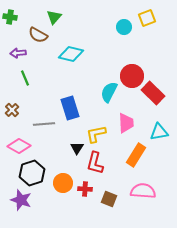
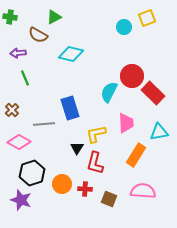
green triangle: rotated 21 degrees clockwise
pink diamond: moved 4 px up
orange circle: moved 1 px left, 1 px down
